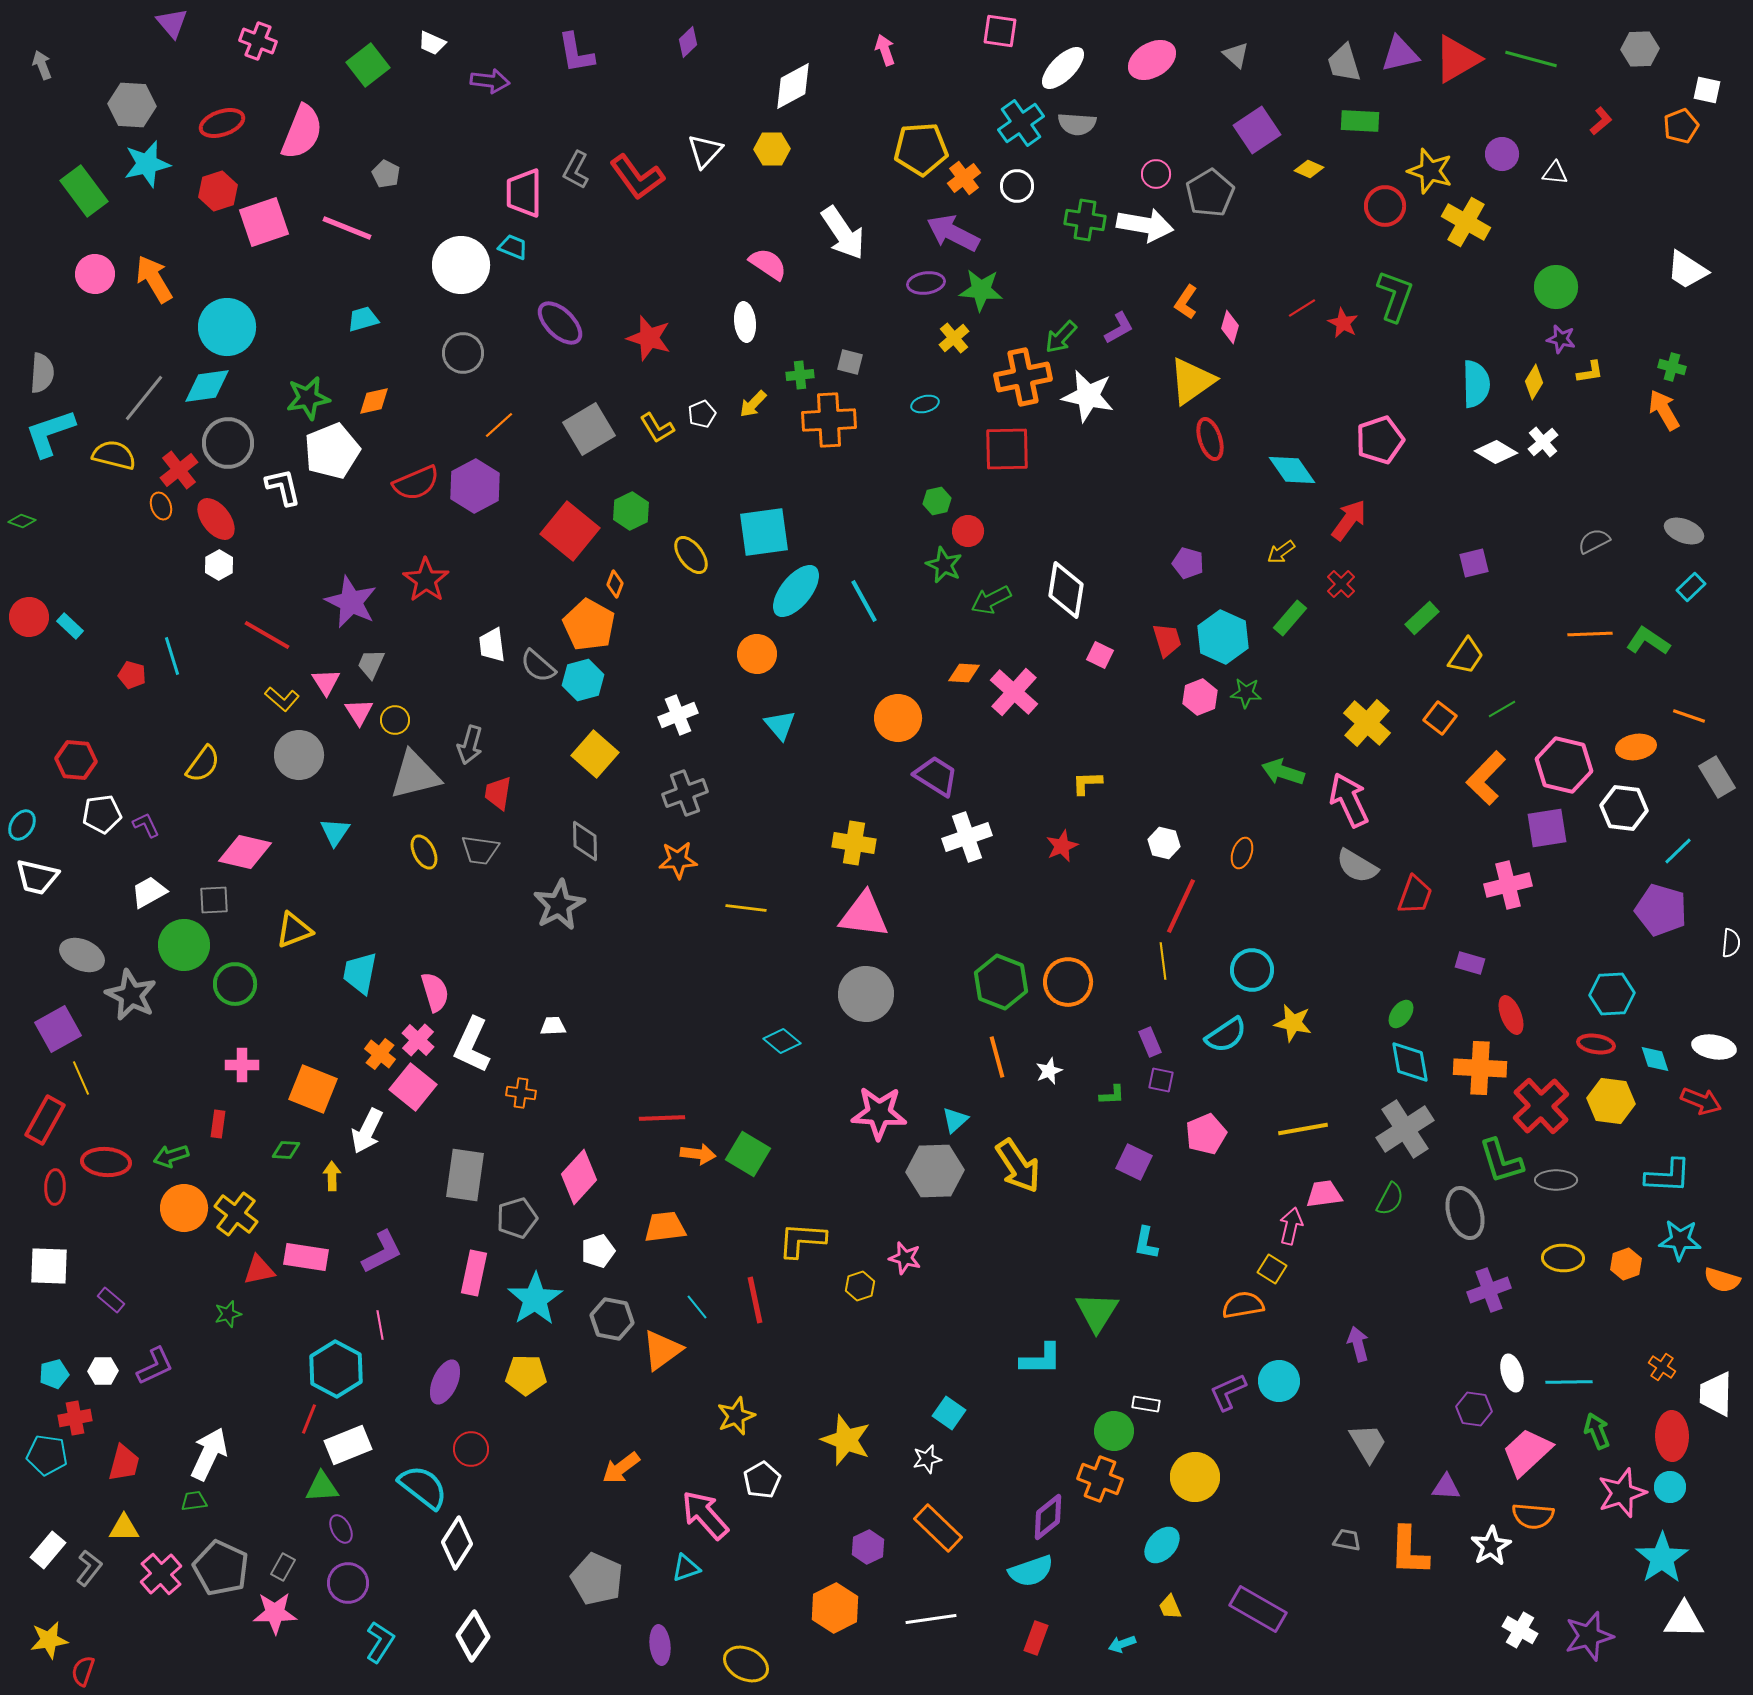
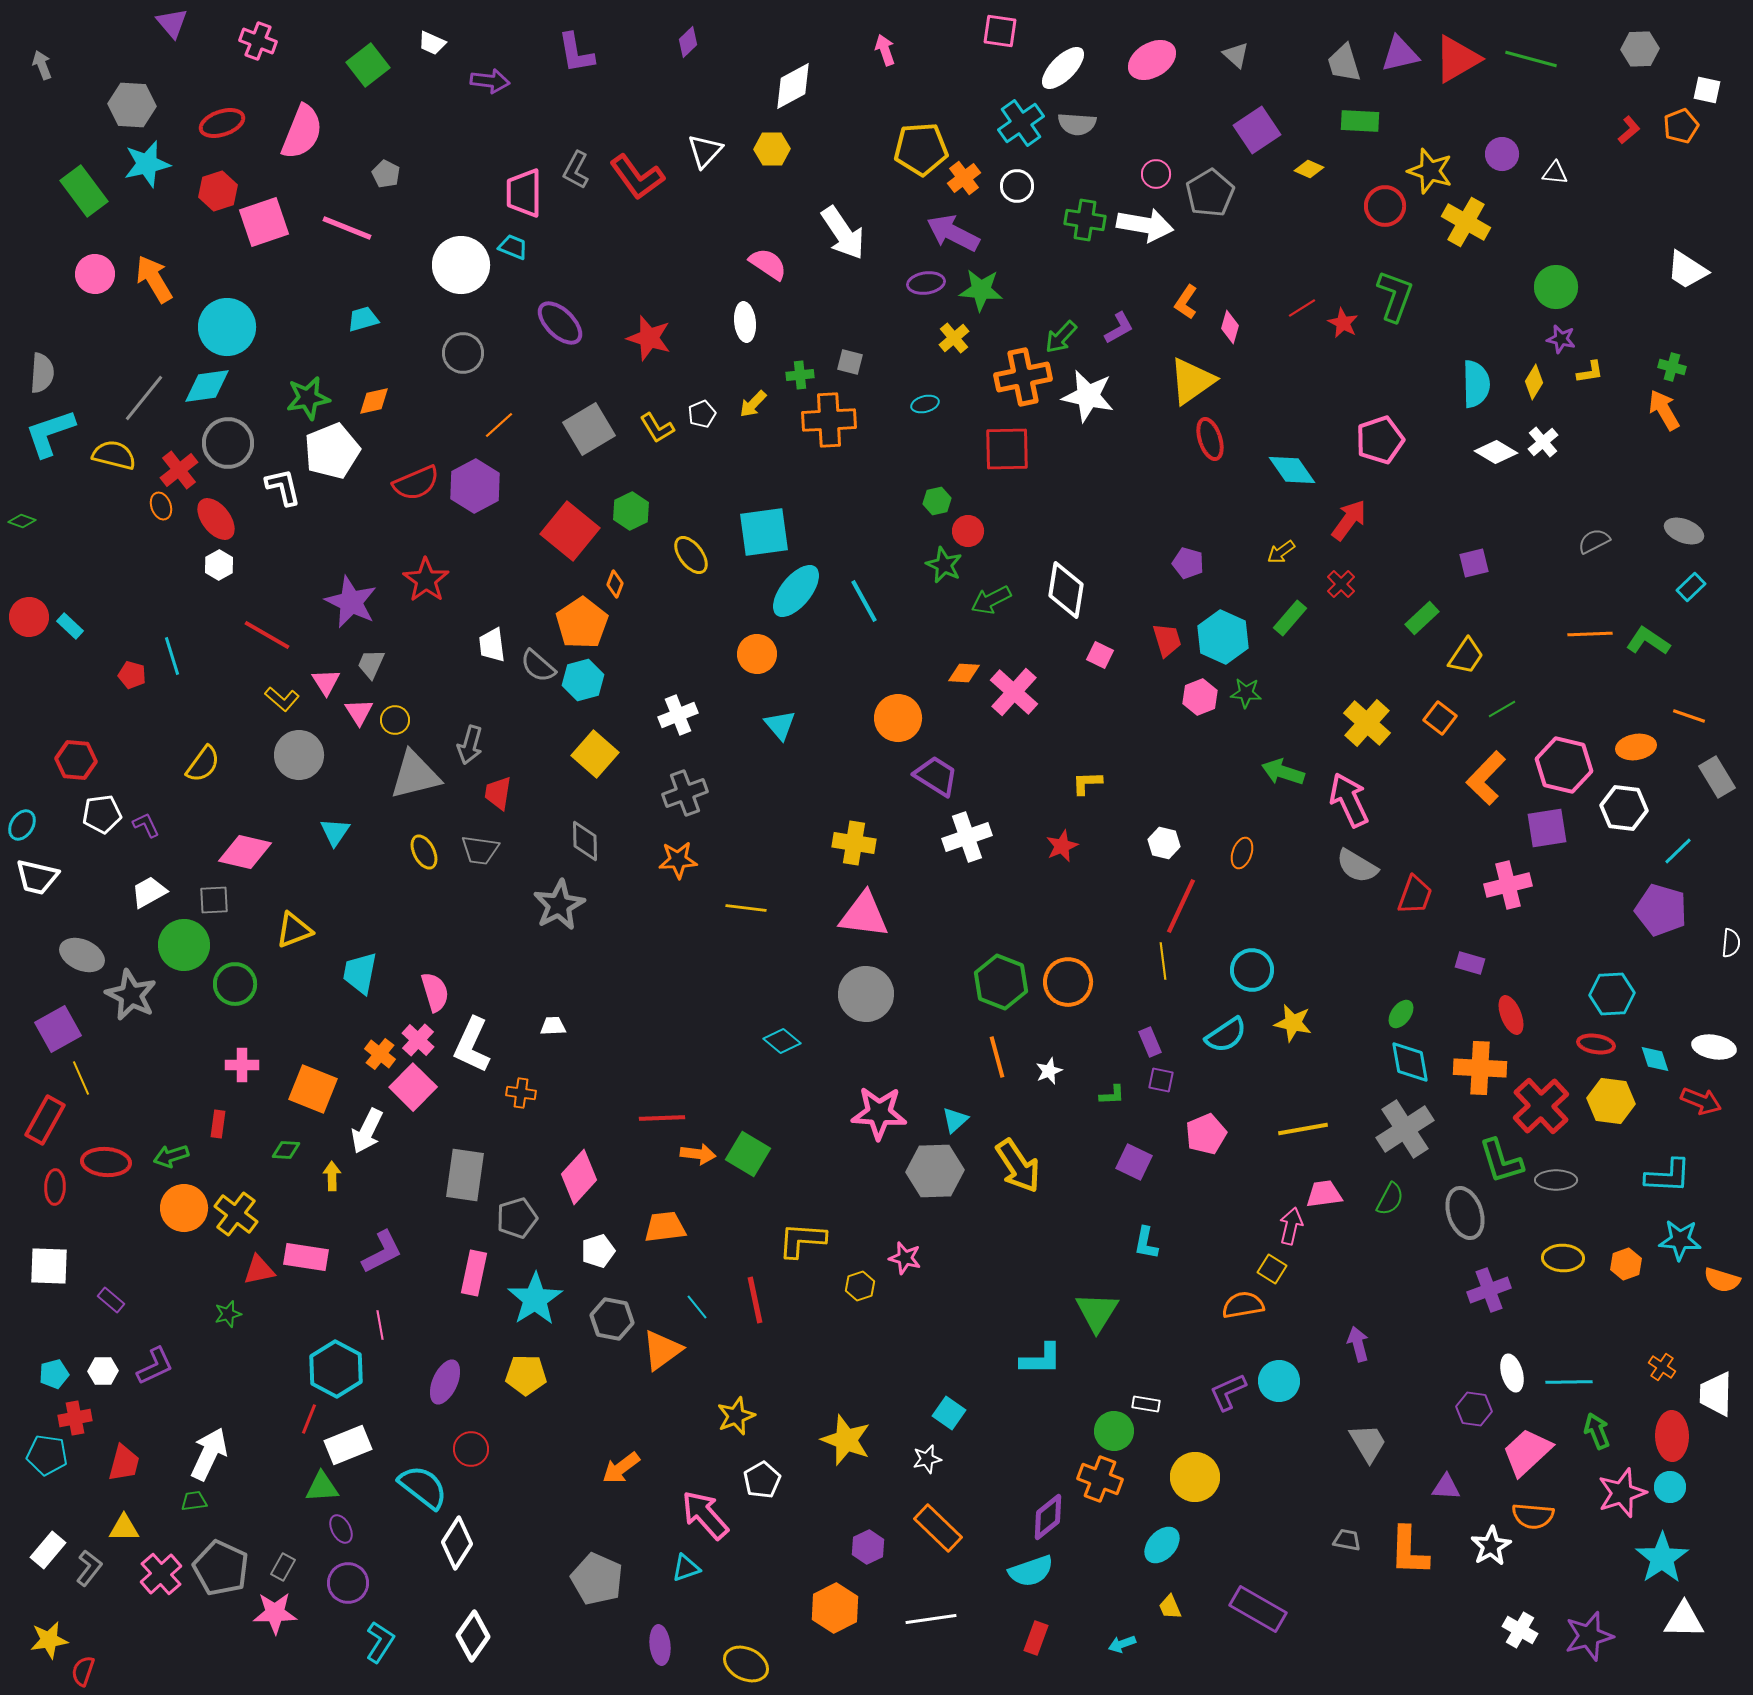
red L-shape at (1601, 121): moved 28 px right, 9 px down
orange pentagon at (589, 625): moved 7 px left, 2 px up; rotated 9 degrees clockwise
pink square at (413, 1087): rotated 6 degrees clockwise
